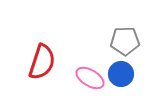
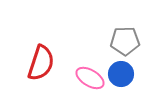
red semicircle: moved 1 px left, 1 px down
